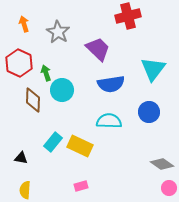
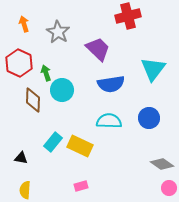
blue circle: moved 6 px down
